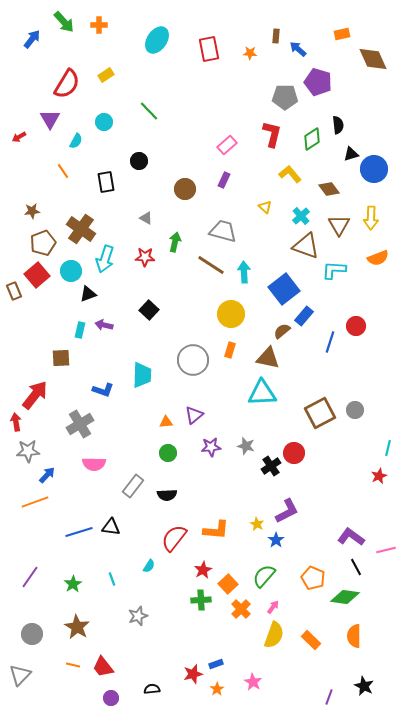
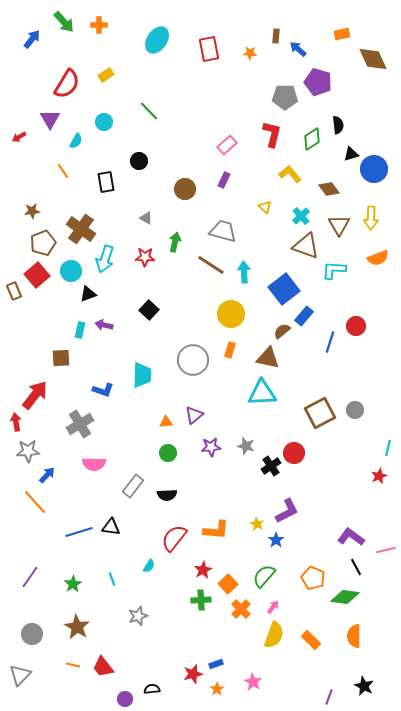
orange line at (35, 502): rotated 68 degrees clockwise
purple circle at (111, 698): moved 14 px right, 1 px down
